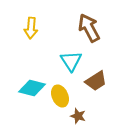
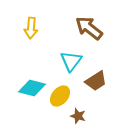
brown arrow: rotated 24 degrees counterclockwise
cyan triangle: rotated 10 degrees clockwise
yellow ellipse: rotated 65 degrees clockwise
